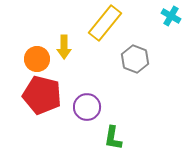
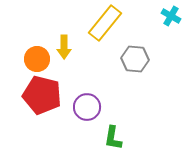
gray hexagon: rotated 16 degrees counterclockwise
